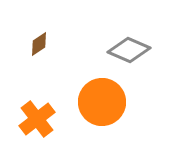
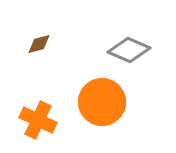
brown diamond: rotated 20 degrees clockwise
orange cross: moved 1 px right, 1 px down; rotated 27 degrees counterclockwise
